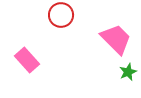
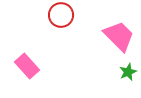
pink trapezoid: moved 3 px right, 3 px up
pink rectangle: moved 6 px down
